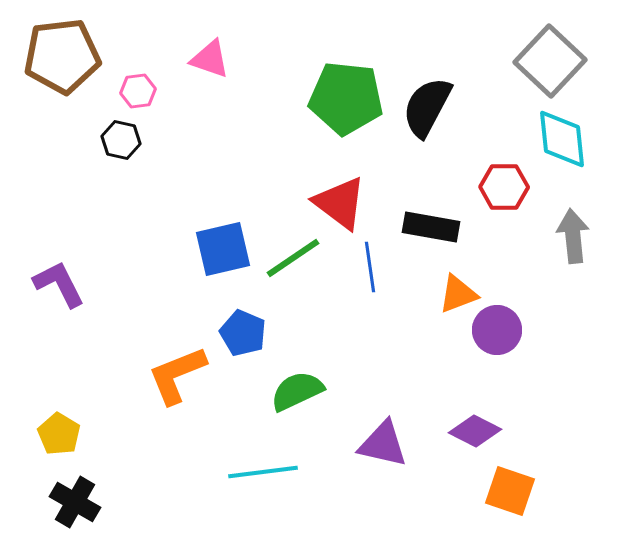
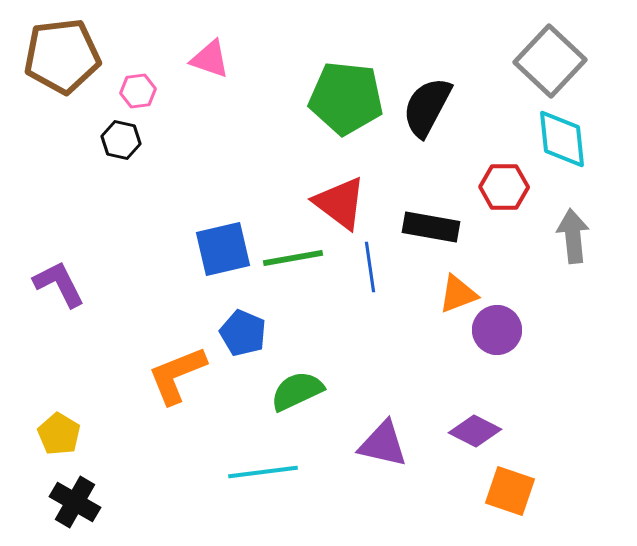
green line: rotated 24 degrees clockwise
